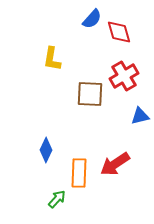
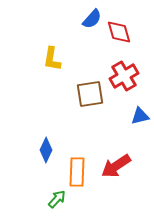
brown square: rotated 12 degrees counterclockwise
red arrow: moved 1 px right, 2 px down
orange rectangle: moved 2 px left, 1 px up
